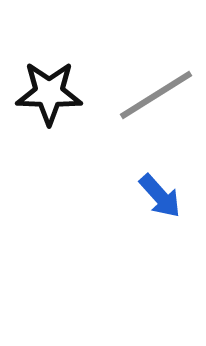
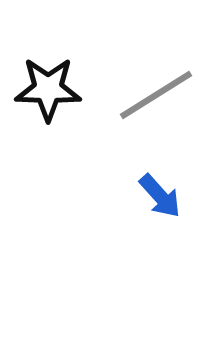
black star: moved 1 px left, 4 px up
